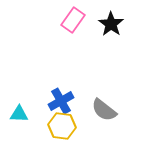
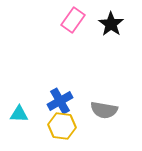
blue cross: moved 1 px left
gray semicircle: rotated 28 degrees counterclockwise
